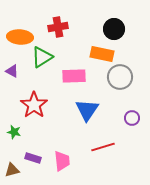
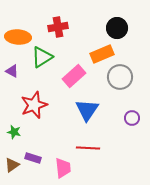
black circle: moved 3 px right, 1 px up
orange ellipse: moved 2 px left
orange rectangle: rotated 35 degrees counterclockwise
pink rectangle: rotated 40 degrees counterclockwise
red star: rotated 16 degrees clockwise
red line: moved 15 px left, 1 px down; rotated 20 degrees clockwise
pink trapezoid: moved 1 px right, 7 px down
brown triangle: moved 5 px up; rotated 21 degrees counterclockwise
